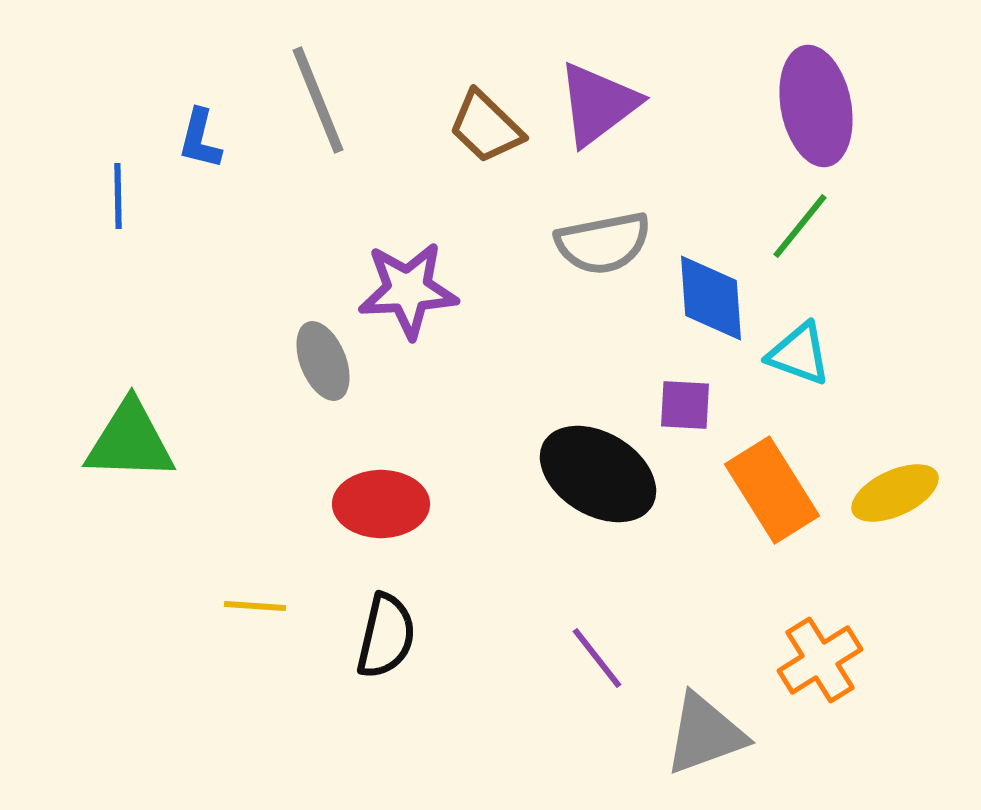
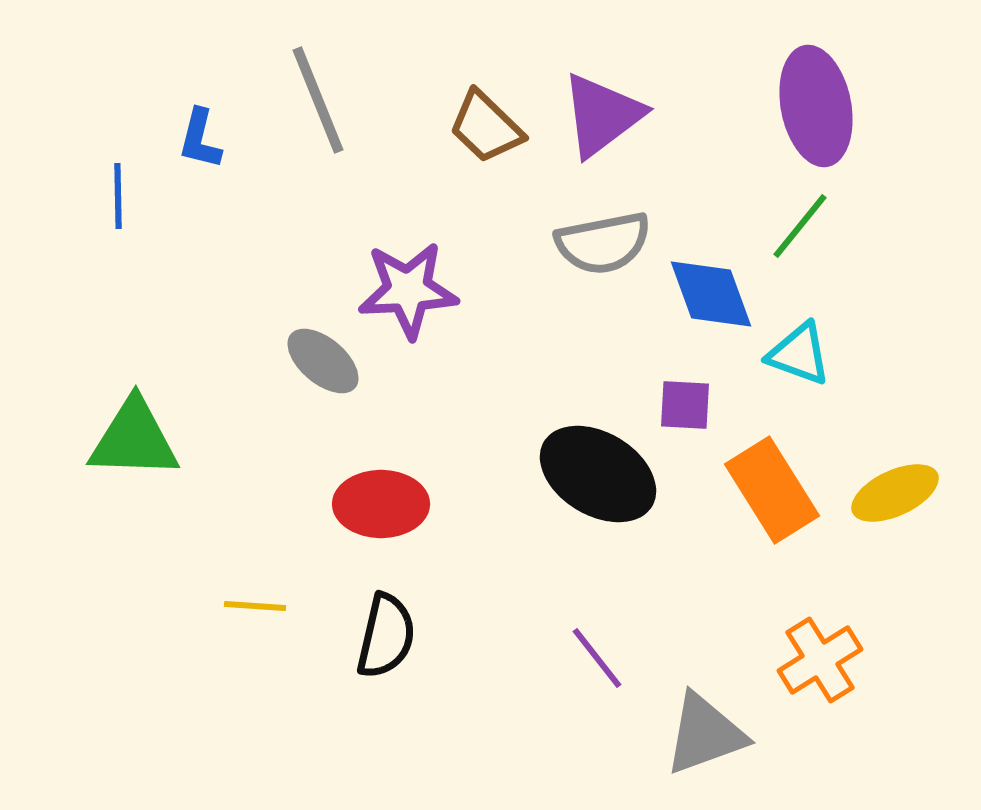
purple triangle: moved 4 px right, 11 px down
blue diamond: moved 4 px up; rotated 16 degrees counterclockwise
gray ellipse: rotated 28 degrees counterclockwise
green triangle: moved 4 px right, 2 px up
